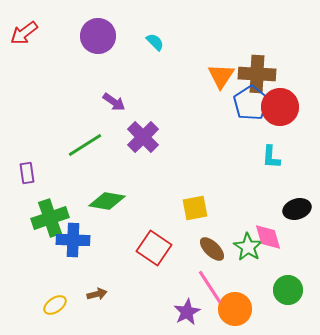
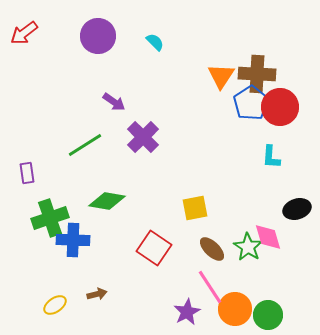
green circle: moved 20 px left, 25 px down
